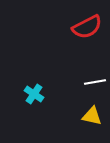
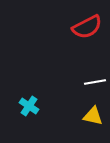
cyan cross: moved 5 px left, 12 px down
yellow triangle: moved 1 px right
